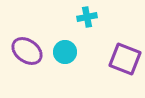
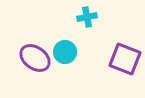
purple ellipse: moved 8 px right, 7 px down
